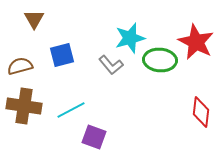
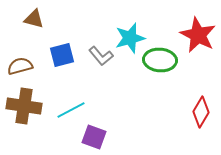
brown triangle: rotated 45 degrees counterclockwise
red star: moved 2 px right, 7 px up
gray L-shape: moved 10 px left, 9 px up
red diamond: rotated 24 degrees clockwise
